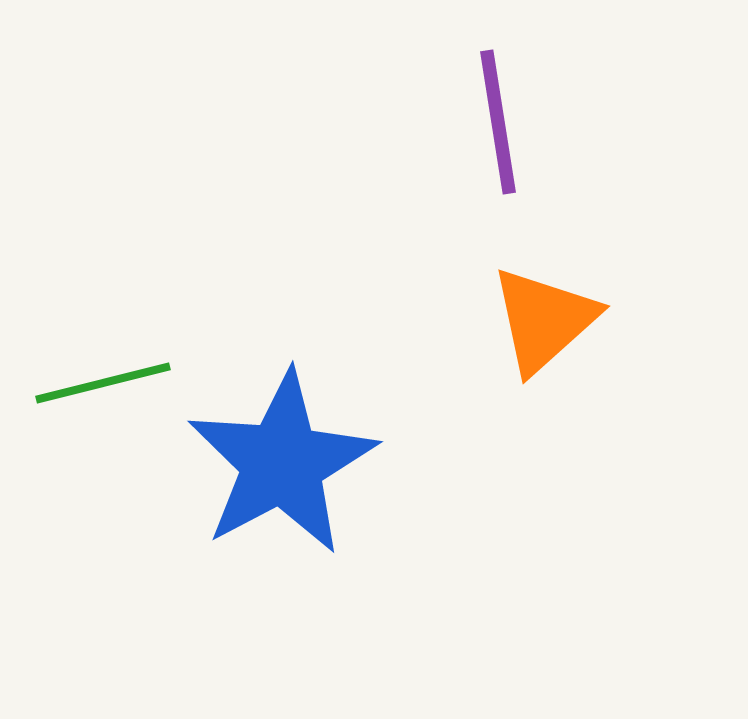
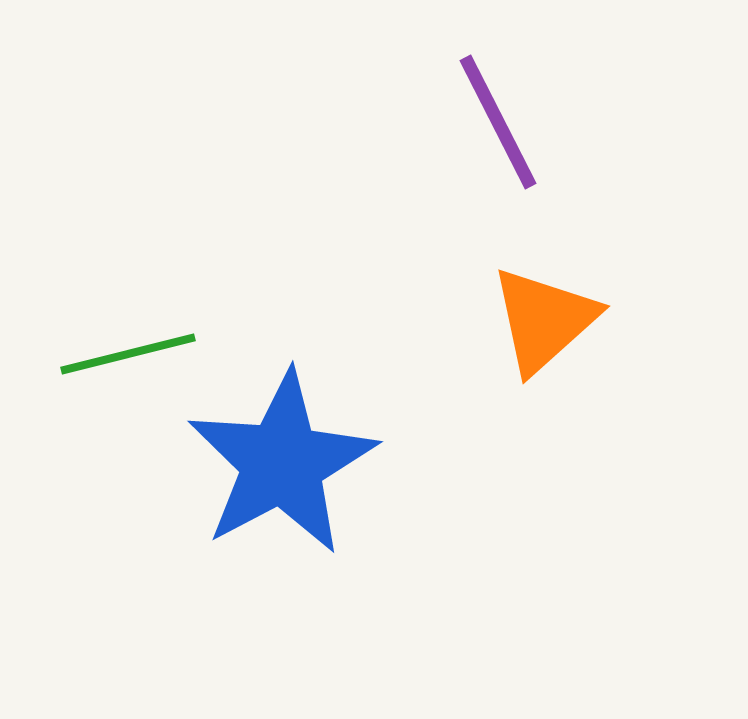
purple line: rotated 18 degrees counterclockwise
green line: moved 25 px right, 29 px up
